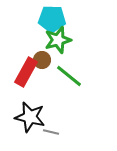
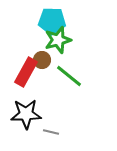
cyan pentagon: moved 2 px down
black star: moved 4 px left, 3 px up; rotated 16 degrees counterclockwise
